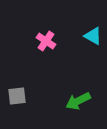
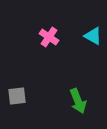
pink cross: moved 3 px right, 4 px up
green arrow: rotated 85 degrees counterclockwise
